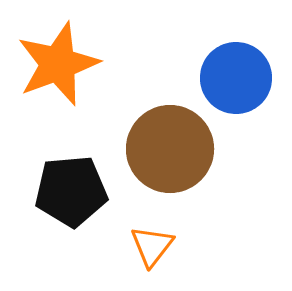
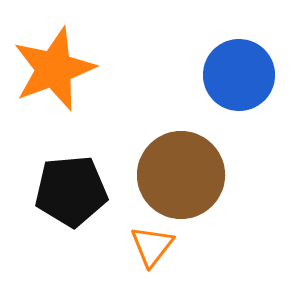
orange star: moved 4 px left, 5 px down
blue circle: moved 3 px right, 3 px up
brown circle: moved 11 px right, 26 px down
